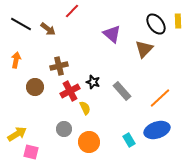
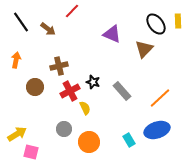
black line: moved 2 px up; rotated 25 degrees clockwise
purple triangle: rotated 18 degrees counterclockwise
